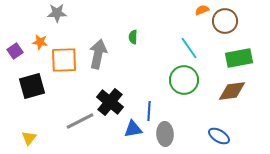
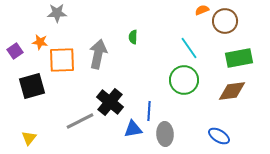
orange square: moved 2 px left
